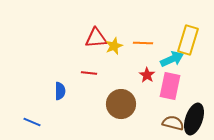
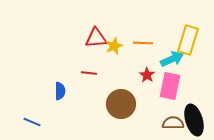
black ellipse: moved 1 px down; rotated 36 degrees counterclockwise
brown semicircle: rotated 15 degrees counterclockwise
